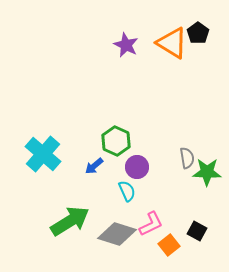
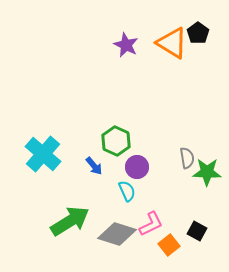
blue arrow: rotated 90 degrees counterclockwise
